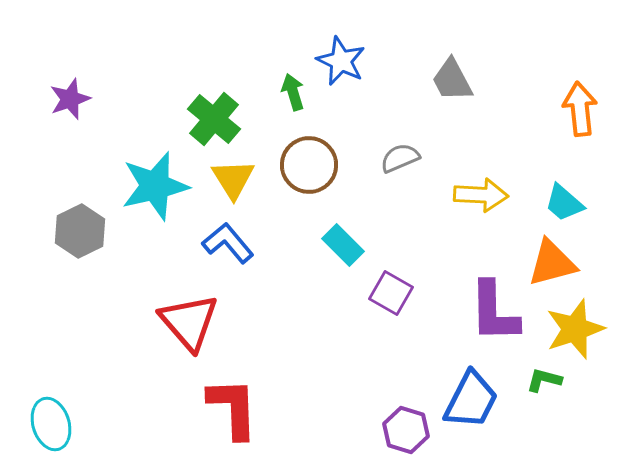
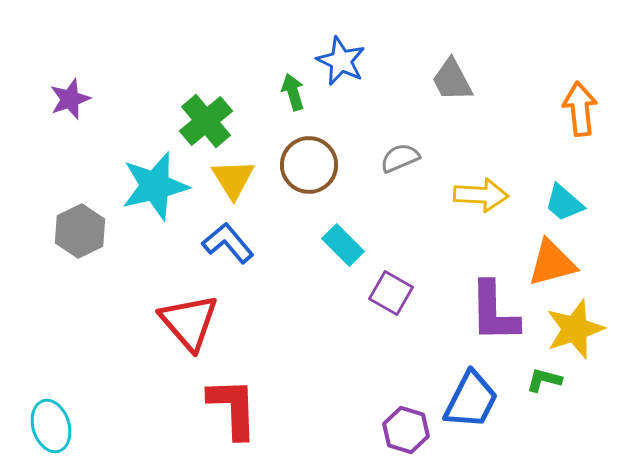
green cross: moved 8 px left, 2 px down; rotated 10 degrees clockwise
cyan ellipse: moved 2 px down
